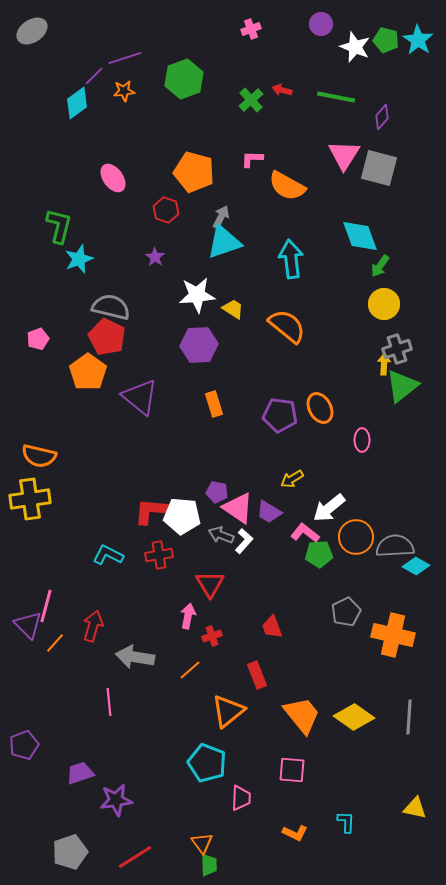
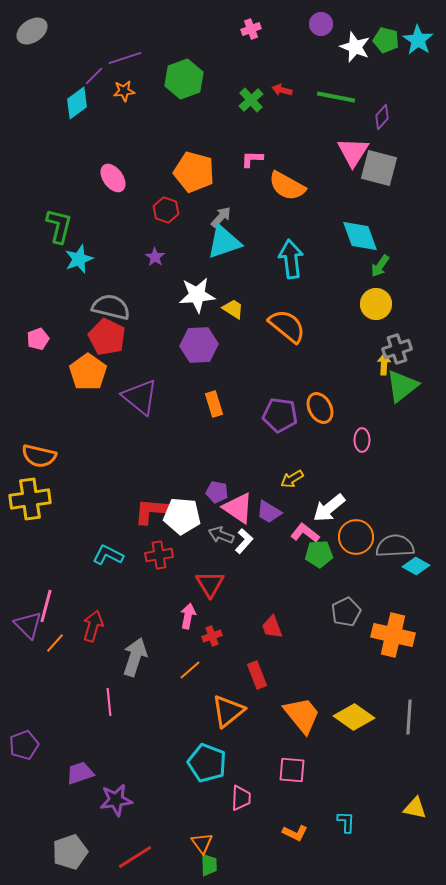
pink triangle at (344, 155): moved 9 px right, 3 px up
gray arrow at (221, 217): rotated 15 degrees clockwise
yellow circle at (384, 304): moved 8 px left
gray arrow at (135, 657): rotated 99 degrees clockwise
